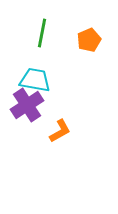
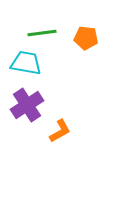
green line: rotated 72 degrees clockwise
orange pentagon: moved 3 px left, 2 px up; rotated 30 degrees clockwise
cyan trapezoid: moved 9 px left, 17 px up
